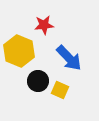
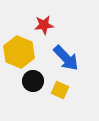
yellow hexagon: moved 1 px down
blue arrow: moved 3 px left
black circle: moved 5 px left
